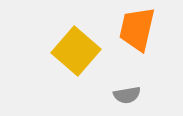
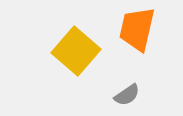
gray semicircle: rotated 24 degrees counterclockwise
